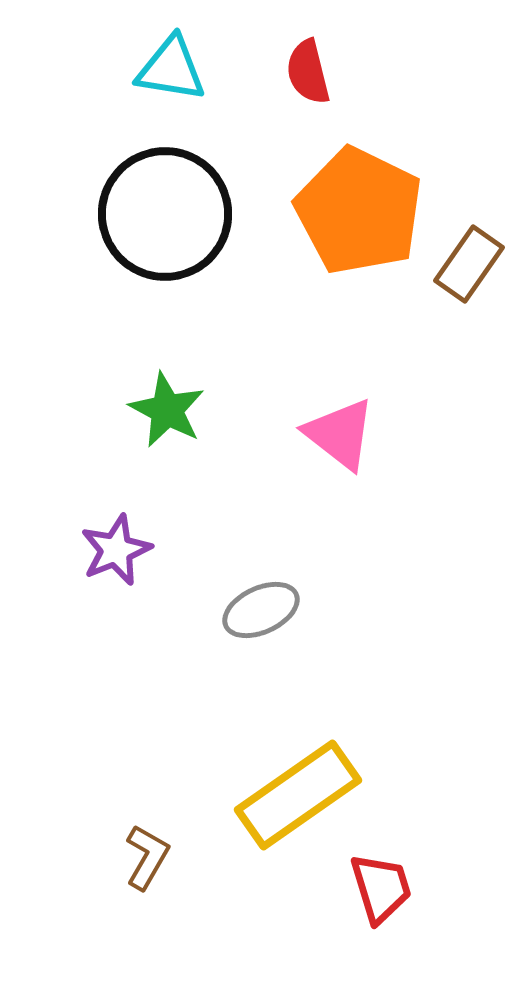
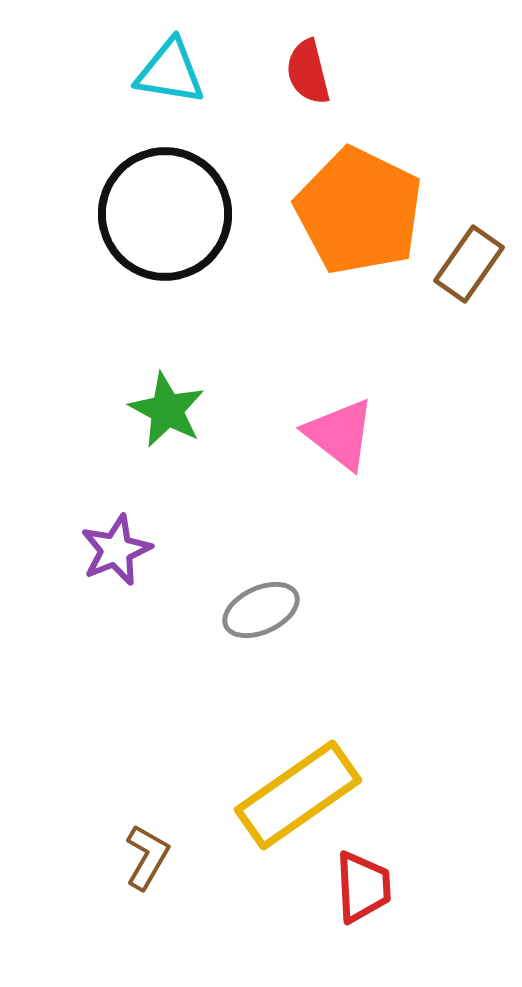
cyan triangle: moved 1 px left, 3 px down
red trapezoid: moved 18 px left, 1 px up; rotated 14 degrees clockwise
